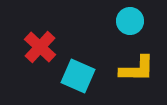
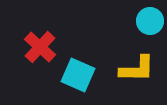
cyan circle: moved 20 px right
cyan square: moved 1 px up
